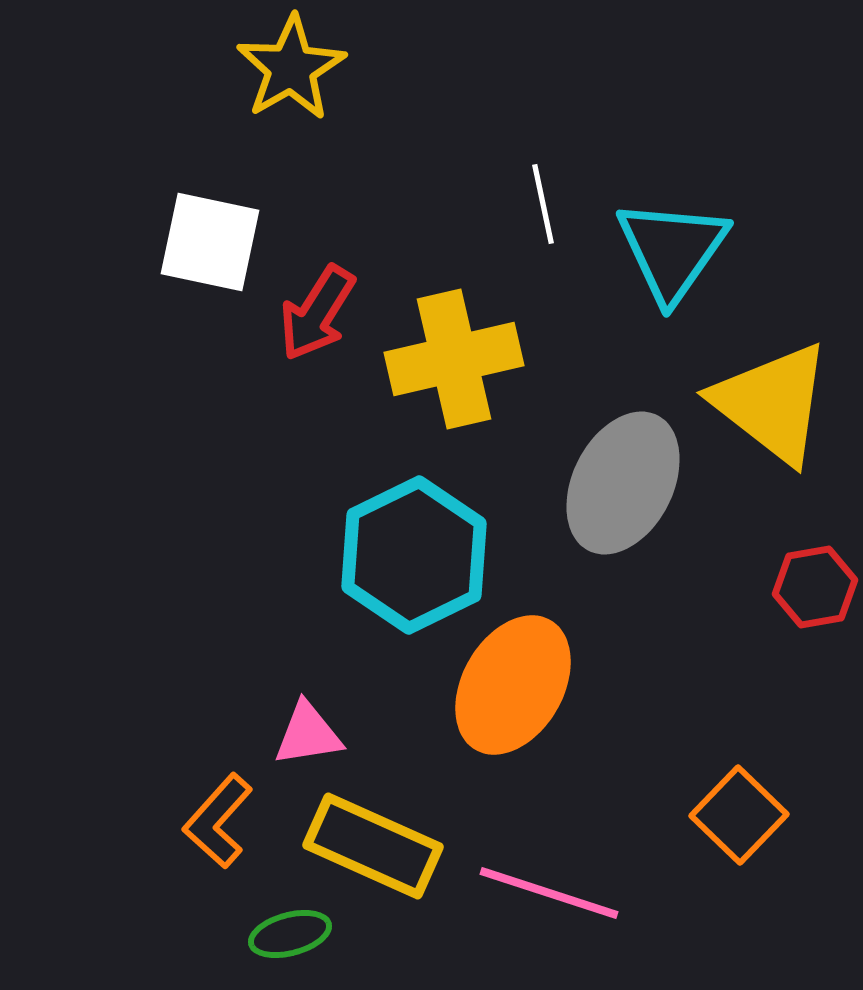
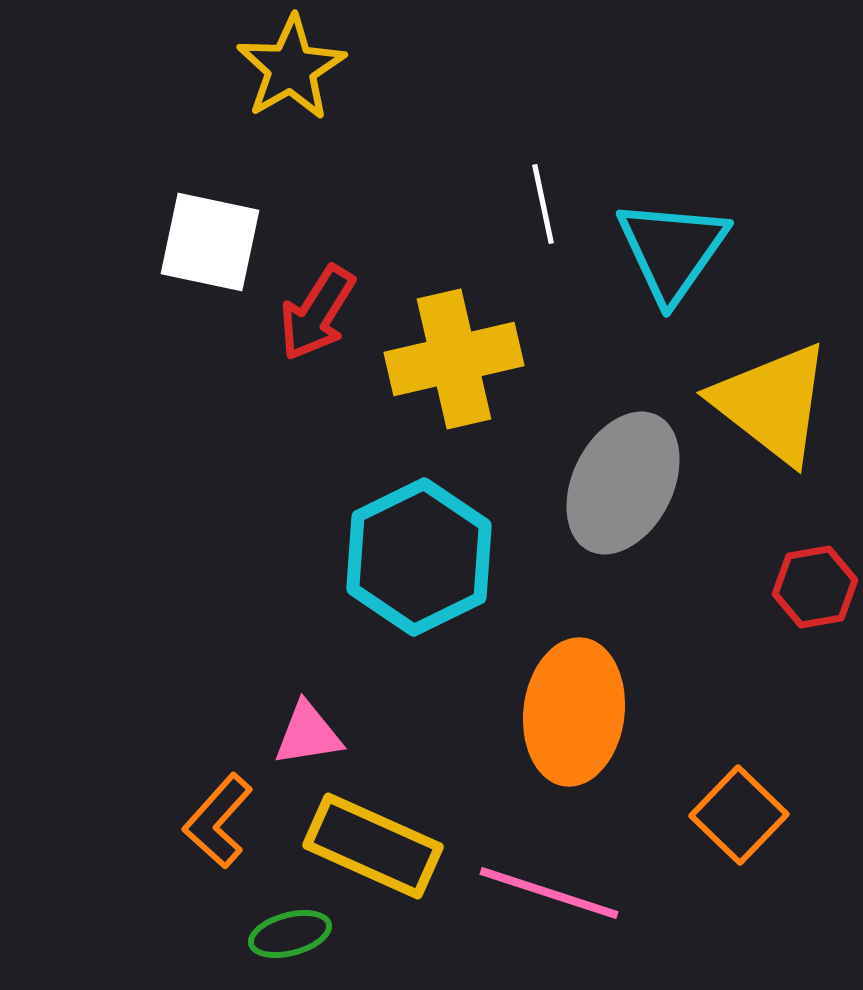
cyan hexagon: moved 5 px right, 2 px down
orange ellipse: moved 61 px right, 27 px down; rotated 23 degrees counterclockwise
